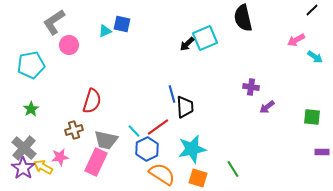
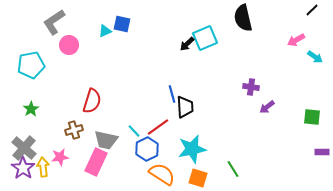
yellow arrow: rotated 54 degrees clockwise
